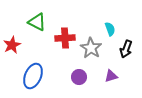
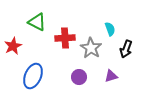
red star: moved 1 px right, 1 px down
